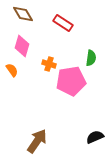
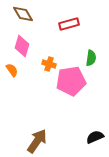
red rectangle: moved 6 px right, 1 px down; rotated 48 degrees counterclockwise
